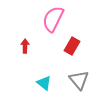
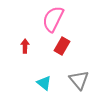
red rectangle: moved 10 px left
